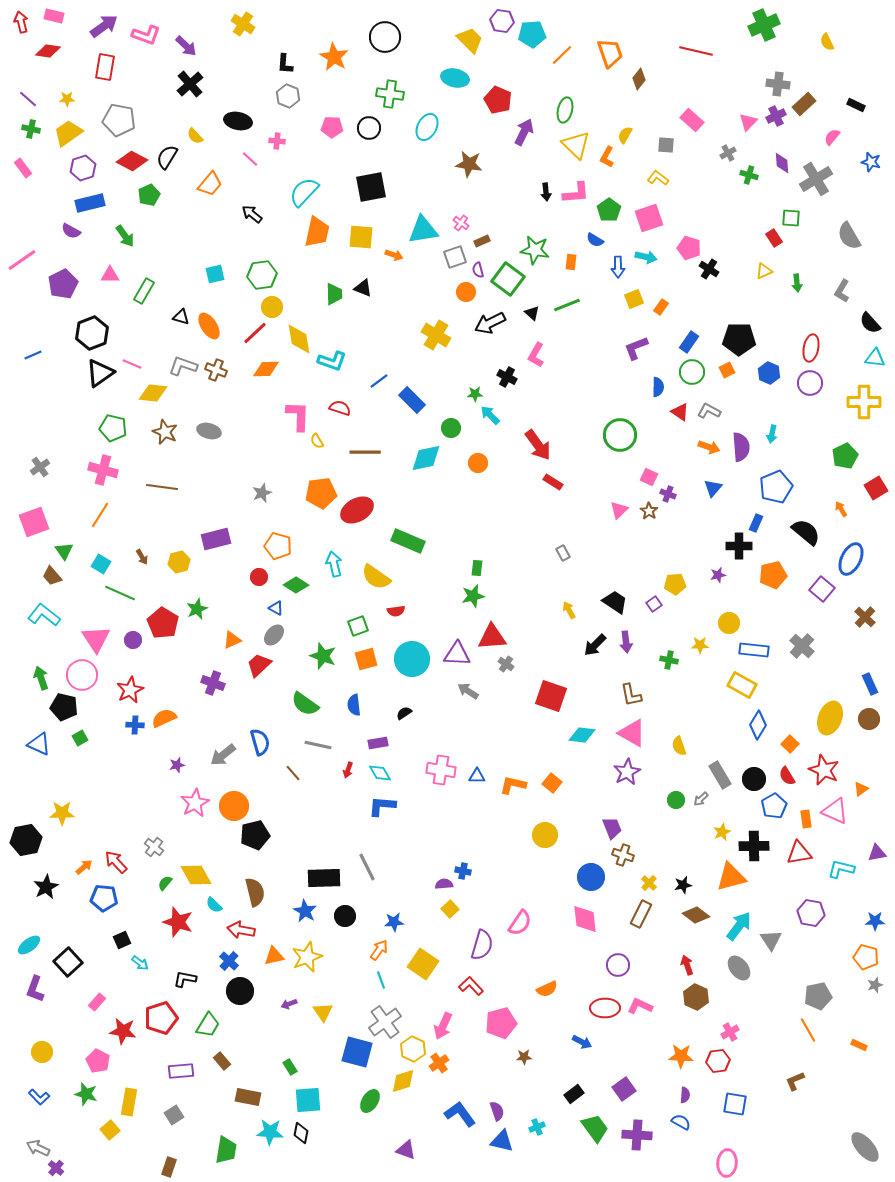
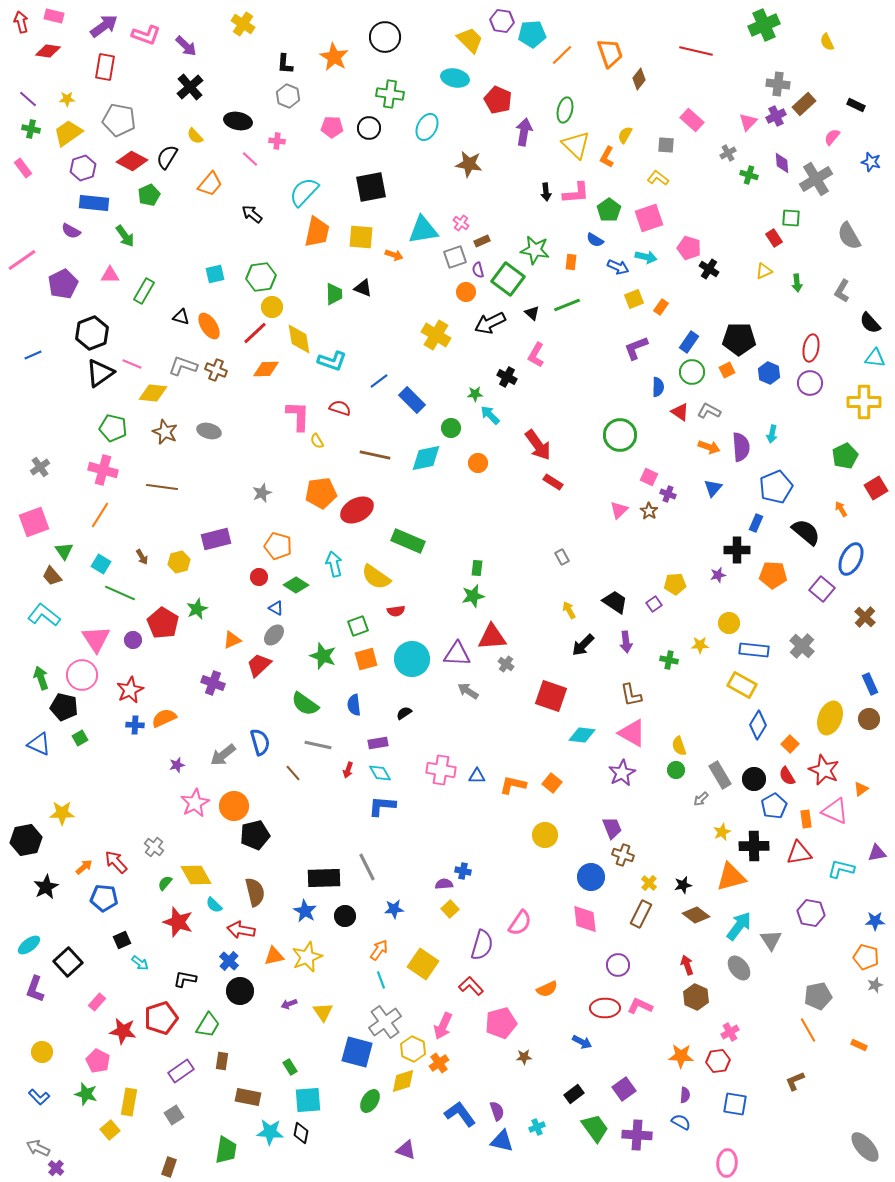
black cross at (190, 84): moved 3 px down
purple arrow at (524, 132): rotated 16 degrees counterclockwise
blue rectangle at (90, 203): moved 4 px right; rotated 20 degrees clockwise
blue arrow at (618, 267): rotated 65 degrees counterclockwise
green hexagon at (262, 275): moved 1 px left, 2 px down
brown line at (365, 452): moved 10 px right, 3 px down; rotated 12 degrees clockwise
black cross at (739, 546): moved 2 px left, 4 px down
gray rectangle at (563, 553): moved 1 px left, 4 px down
orange pentagon at (773, 575): rotated 16 degrees clockwise
black arrow at (595, 645): moved 12 px left
purple star at (627, 772): moved 5 px left, 1 px down
green circle at (676, 800): moved 30 px up
blue star at (394, 922): moved 13 px up
brown rectangle at (222, 1061): rotated 48 degrees clockwise
purple rectangle at (181, 1071): rotated 30 degrees counterclockwise
